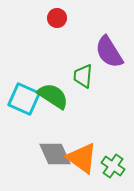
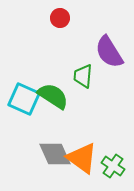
red circle: moved 3 px right
